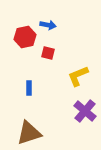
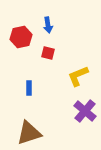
blue arrow: rotated 70 degrees clockwise
red hexagon: moved 4 px left
